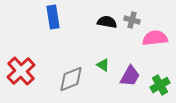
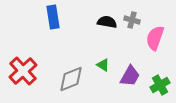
pink semicircle: rotated 65 degrees counterclockwise
red cross: moved 2 px right
